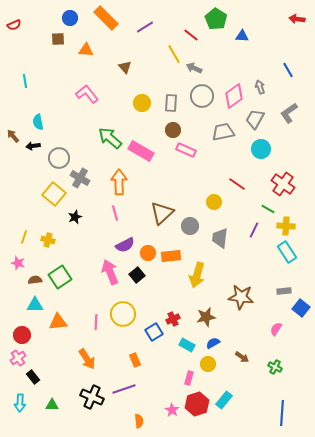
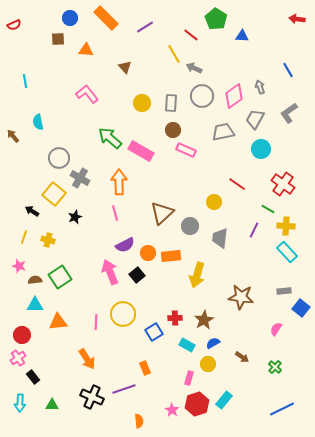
black arrow at (33, 146): moved 1 px left, 65 px down; rotated 40 degrees clockwise
cyan rectangle at (287, 252): rotated 10 degrees counterclockwise
pink star at (18, 263): moved 1 px right, 3 px down
brown star at (206, 317): moved 2 px left, 3 px down; rotated 18 degrees counterclockwise
red cross at (173, 319): moved 2 px right, 1 px up; rotated 24 degrees clockwise
orange rectangle at (135, 360): moved 10 px right, 8 px down
green cross at (275, 367): rotated 16 degrees clockwise
blue line at (282, 413): moved 4 px up; rotated 60 degrees clockwise
